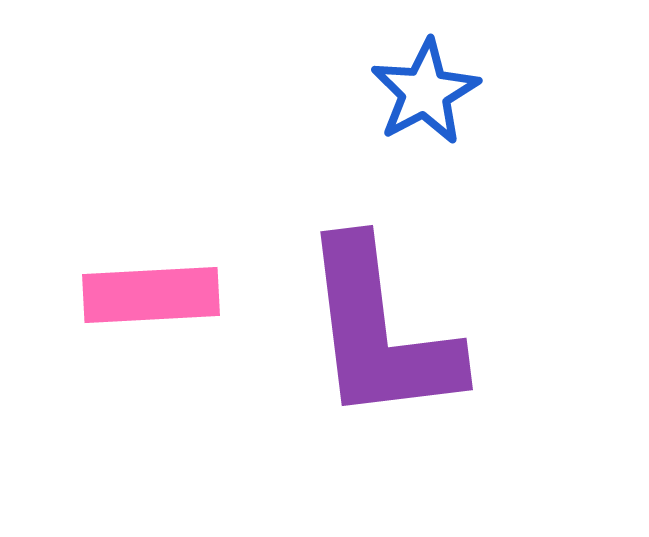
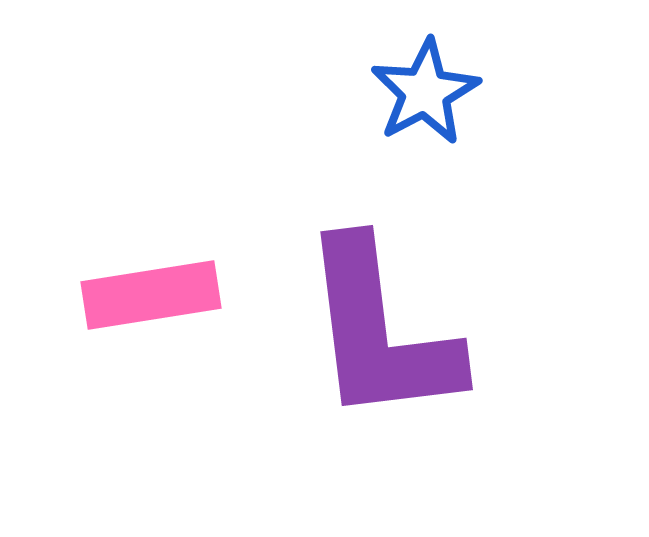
pink rectangle: rotated 6 degrees counterclockwise
